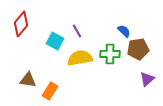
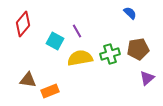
red diamond: moved 2 px right
blue semicircle: moved 6 px right, 18 px up
green cross: rotated 18 degrees counterclockwise
purple triangle: moved 1 px up
orange rectangle: rotated 36 degrees clockwise
